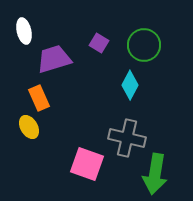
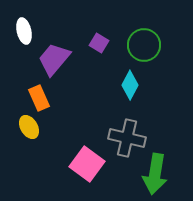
purple trapezoid: rotated 33 degrees counterclockwise
pink square: rotated 16 degrees clockwise
